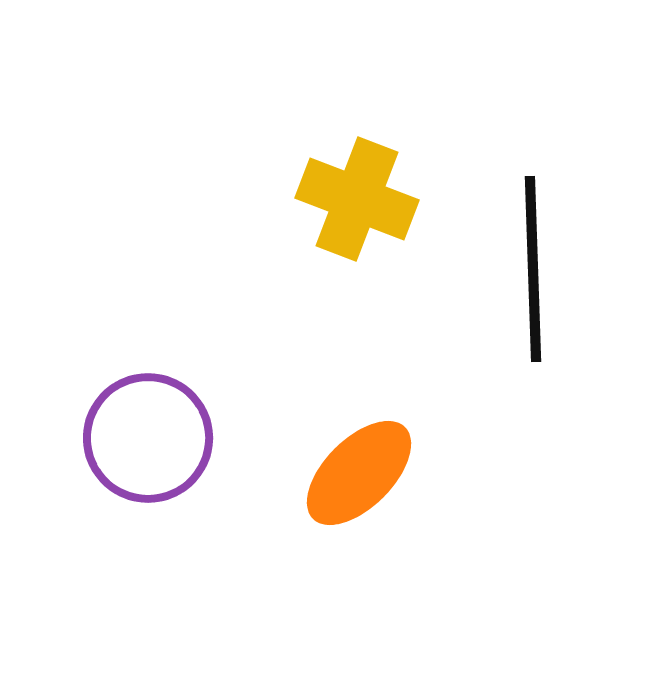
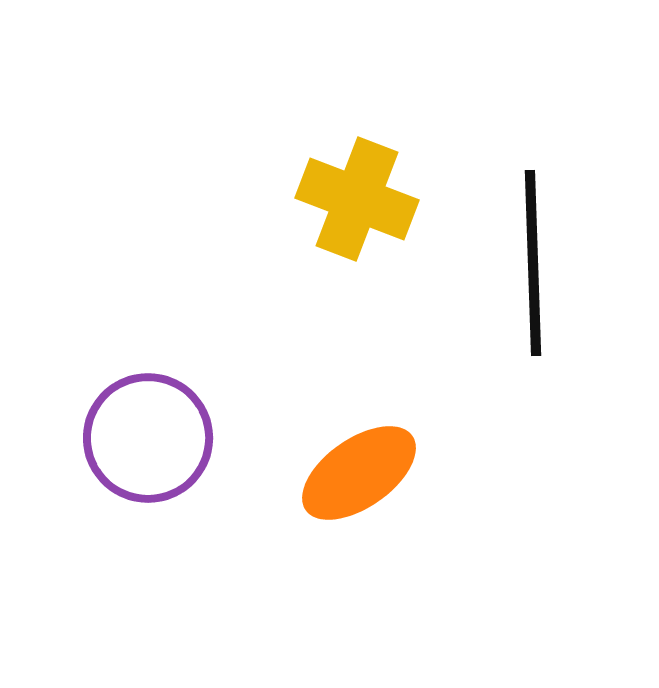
black line: moved 6 px up
orange ellipse: rotated 10 degrees clockwise
